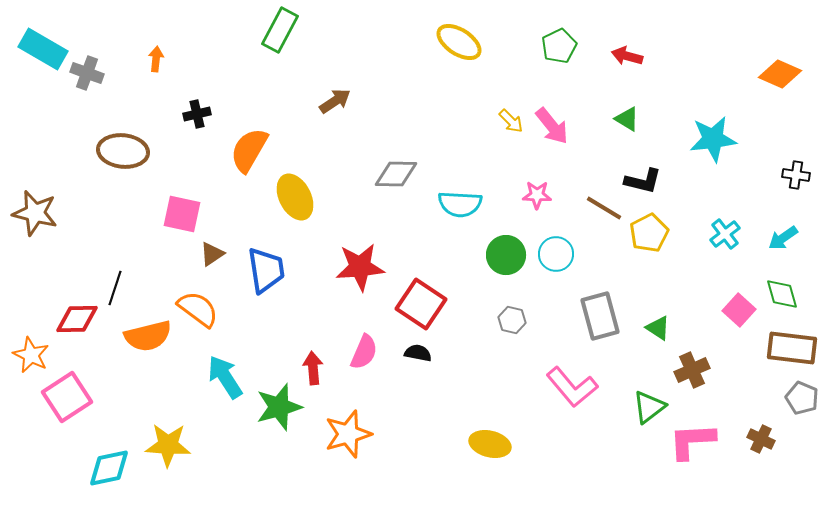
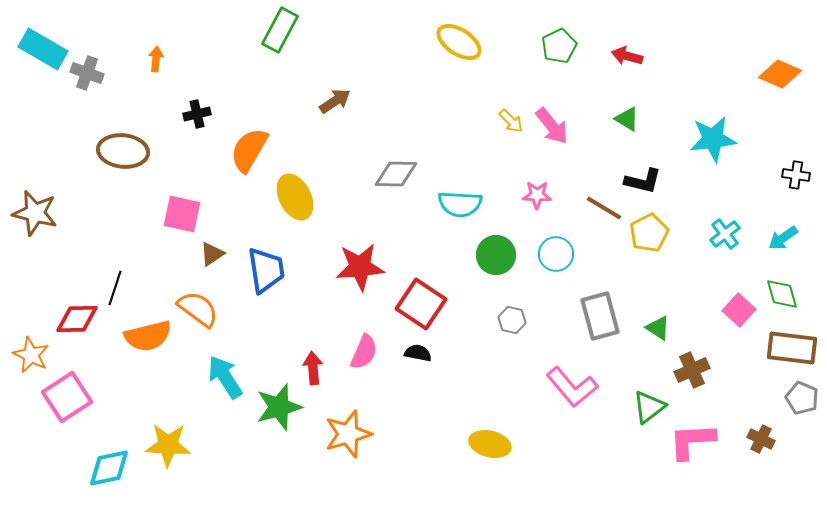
green circle at (506, 255): moved 10 px left
